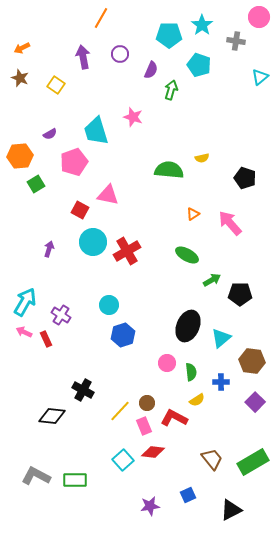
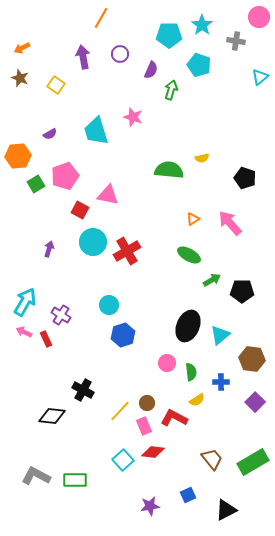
orange hexagon at (20, 156): moved 2 px left
pink pentagon at (74, 162): moved 9 px left, 14 px down
orange triangle at (193, 214): moved 5 px down
green ellipse at (187, 255): moved 2 px right
black pentagon at (240, 294): moved 2 px right, 3 px up
cyan triangle at (221, 338): moved 1 px left, 3 px up
brown hexagon at (252, 361): moved 2 px up
black triangle at (231, 510): moved 5 px left
